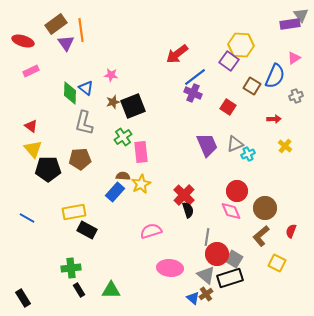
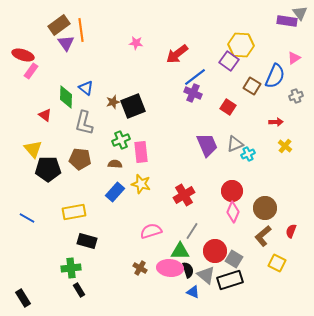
gray triangle at (301, 15): moved 1 px left, 2 px up
brown rectangle at (56, 24): moved 3 px right, 1 px down
purple rectangle at (290, 24): moved 3 px left, 3 px up; rotated 18 degrees clockwise
red ellipse at (23, 41): moved 14 px down
pink rectangle at (31, 71): rotated 28 degrees counterclockwise
pink star at (111, 75): moved 25 px right, 32 px up
green diamond at (70, 93): moved 4 px left, 4 px down
red arrow at (274, 119): moved 2 px right, 3 px down
red triangle at (31, 126): moved 14 px right, 11 px up
green cross at (123, 137): moved 2 px left, 3 px down; rotated 12 degrees clockwise
brown pentagon at (80, 159): rotated 10 degrees clockwise
brown semicircle at (123, 176): moved 8 px left, 12 px up
yellow star at (141, 184): rotated 30 degrees counterclockwise
red circle at (237, 191): moved 5 px left
red cross at (184, 195): rotated 15 degrees clockwise
black semicircle at (188, 210): moved 60 px down
pink diamond at (231, 211): moved 2 px right, 1 px down; rotated 45 degrees clockwise
black rectangle at (87, 230): moved 11 px down; rotated 12 degrees counterclockwise
brown L-shape at (261, 236): moved 2 px right
gray line at (207, 237): moved 15 px left, 6 px up; rotated 24 degrees clockwise
red circle at (217, 254): moved 2 px left, 3 px up
black rectangle at (230, 278): moved 2 px down
green triangle at (111, 290): moved 69 px right, 39 px up
brown cross at (206, 294): moved 66 px left, 26 px up; rotated 24 degrees counterclockwise
blue triangle at (193, 298): moved 6 px up; rotated 16 degrees counterclockwise
